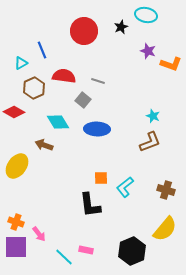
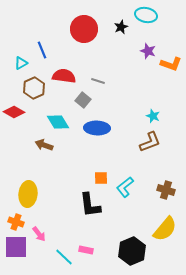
red circle: moved 2 px up
blue ellipse: moved 1 px up
yellow ellipse: moved 11 px right, 28 px down; rotated 30 degrees counterclockwise
